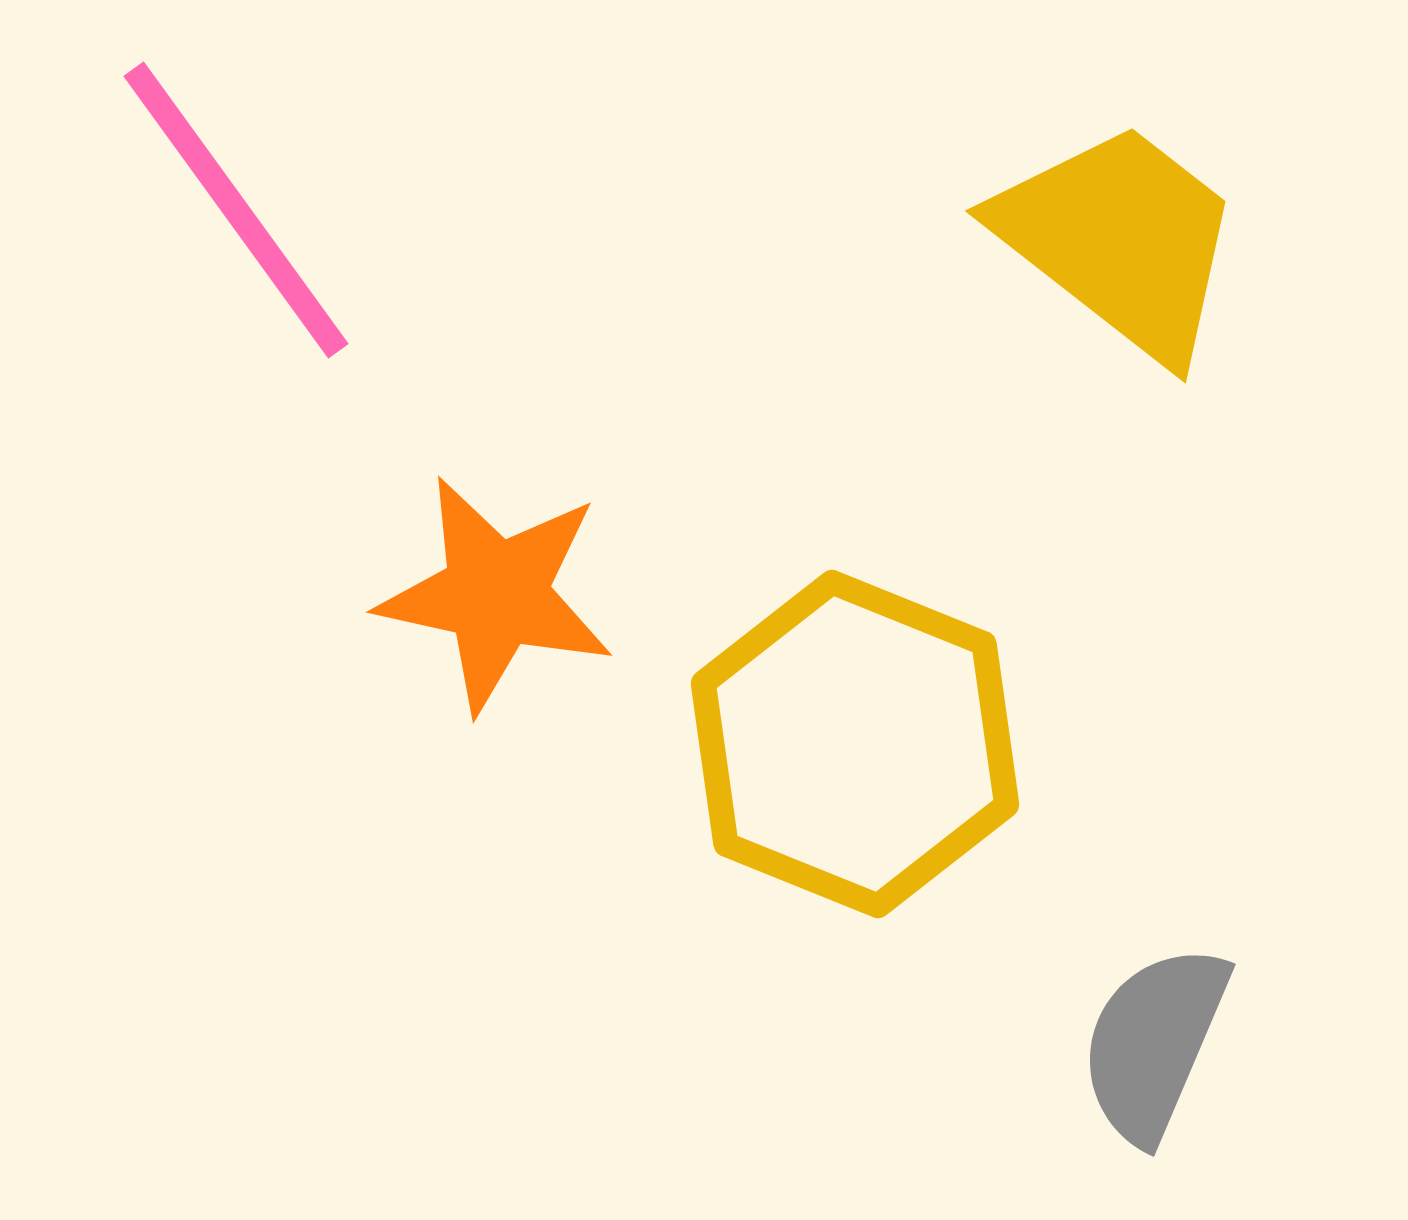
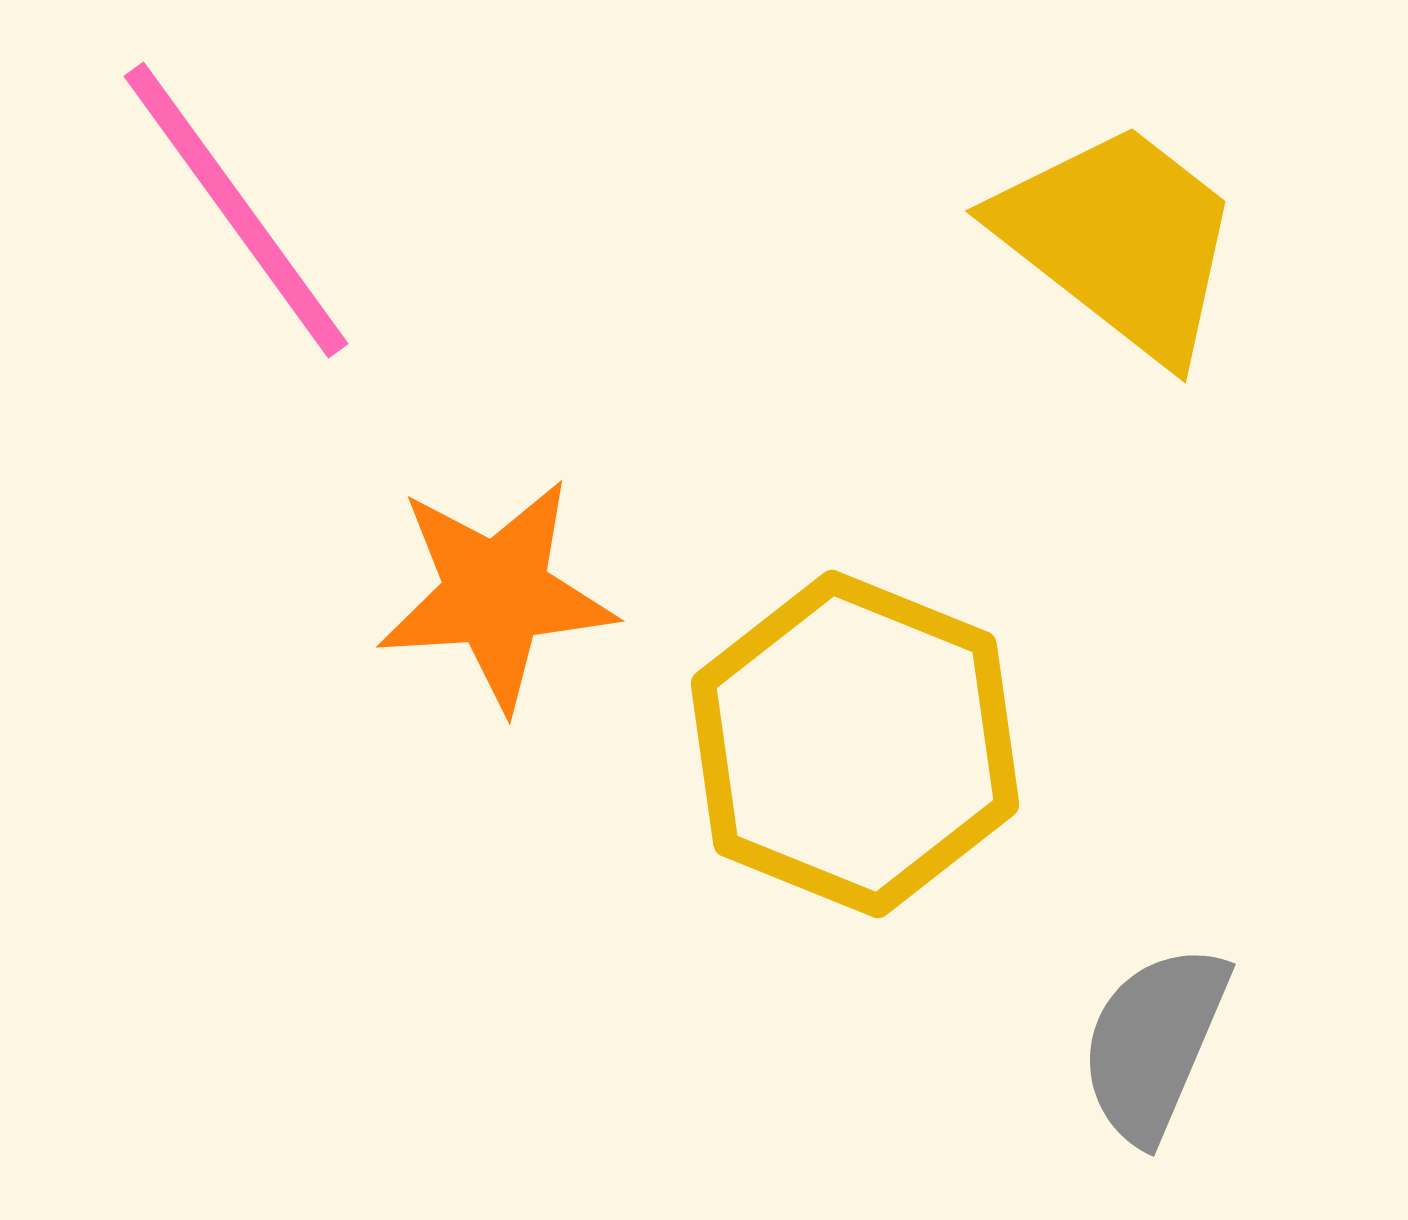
orange star: rotated 16 degrees counterclockwise
